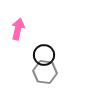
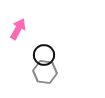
pink arrow: rotated 15 degrees clockwise
